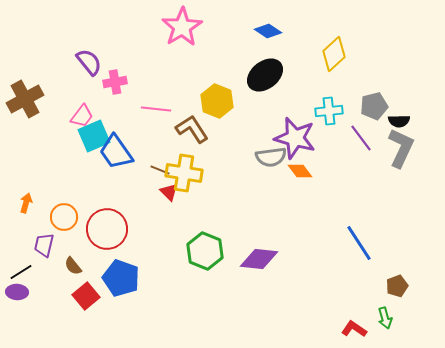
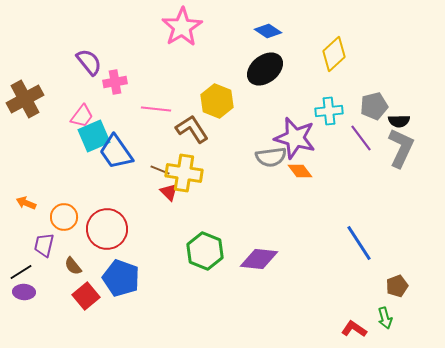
black ellipse: moved 6 px up
orange arrow: rotated 84 degrees counterclockwise
purple ellipse: moved 7 px right
